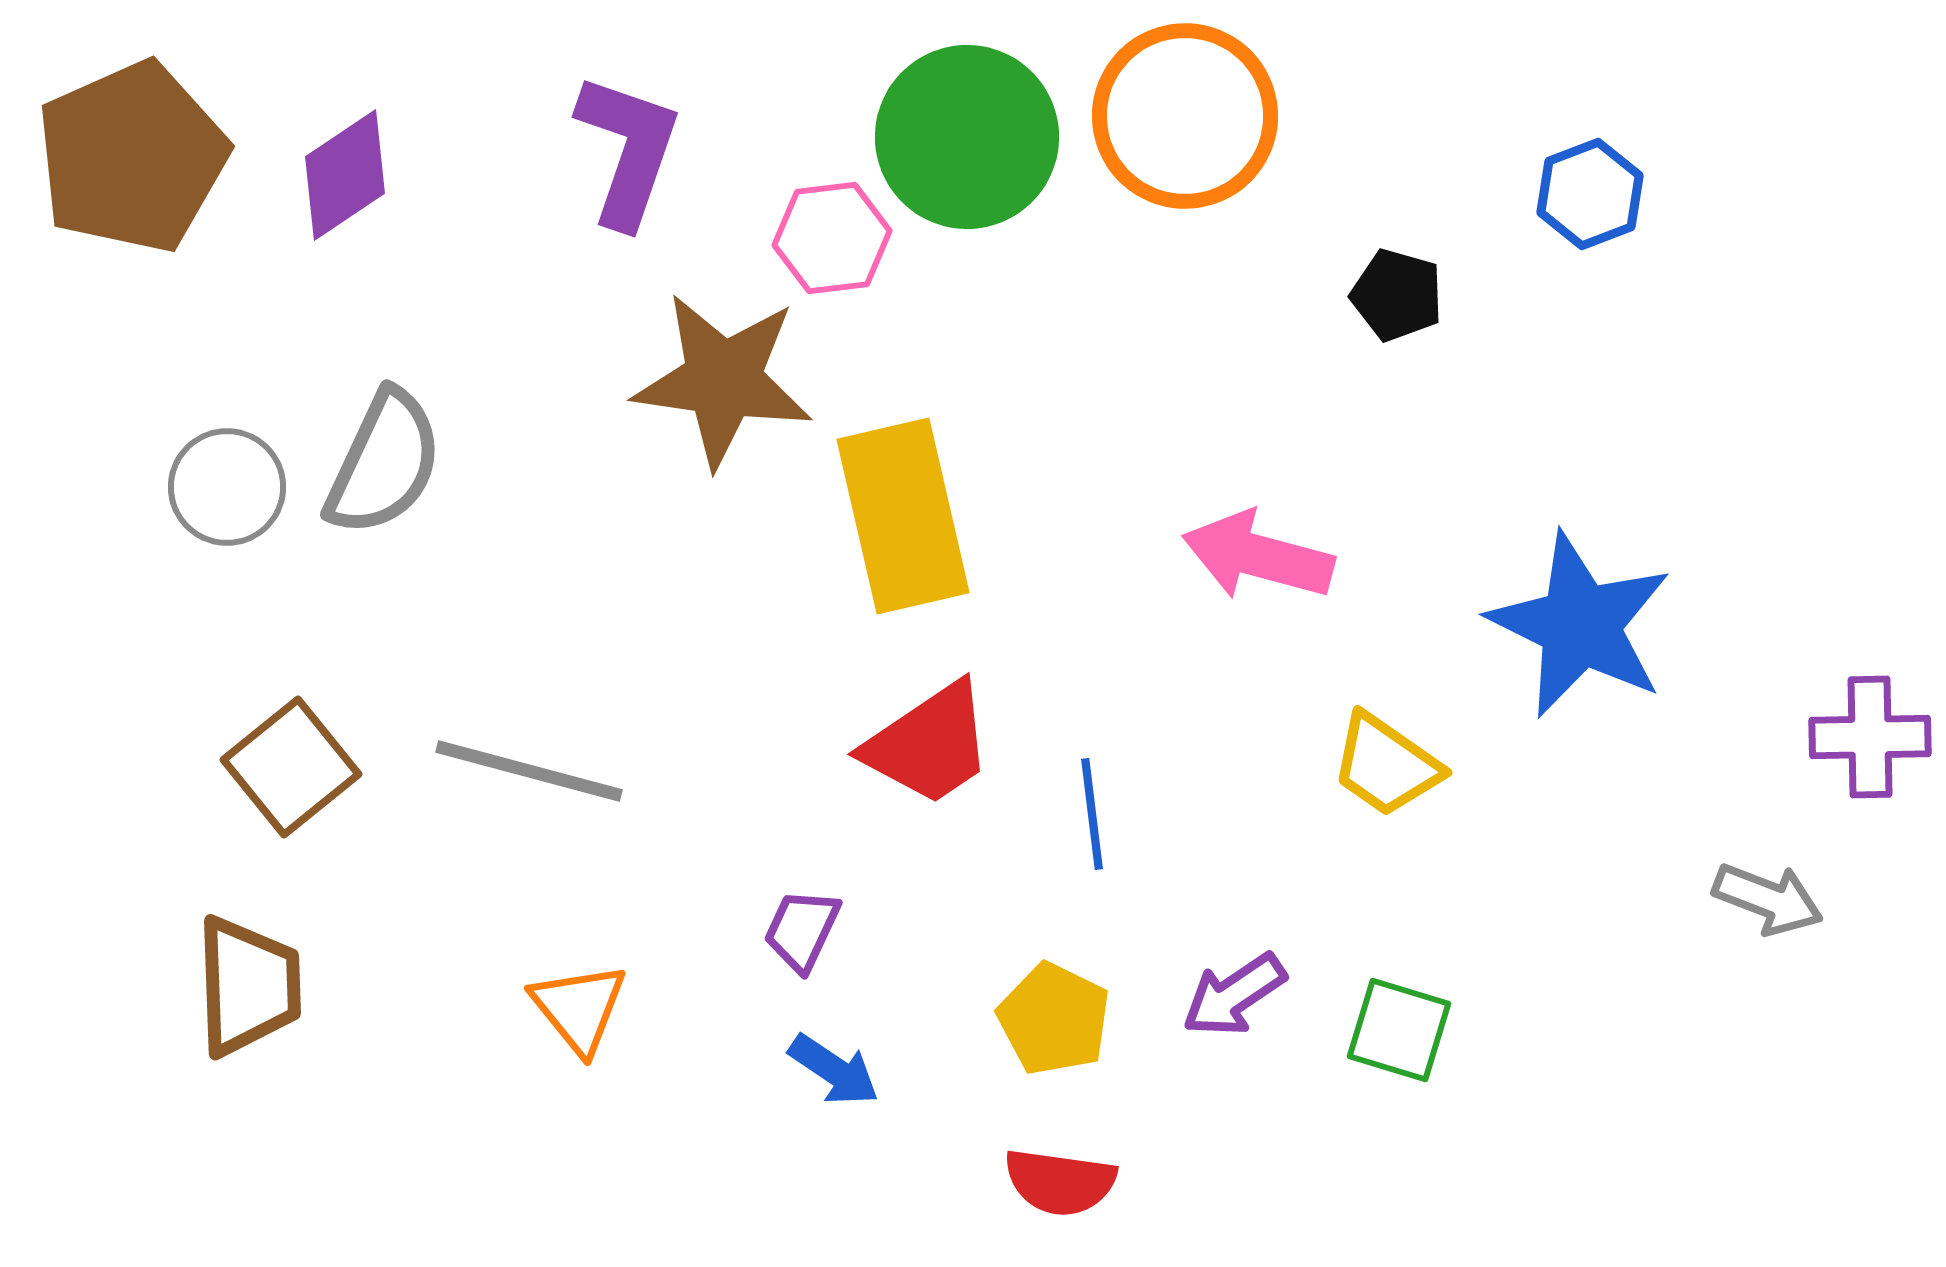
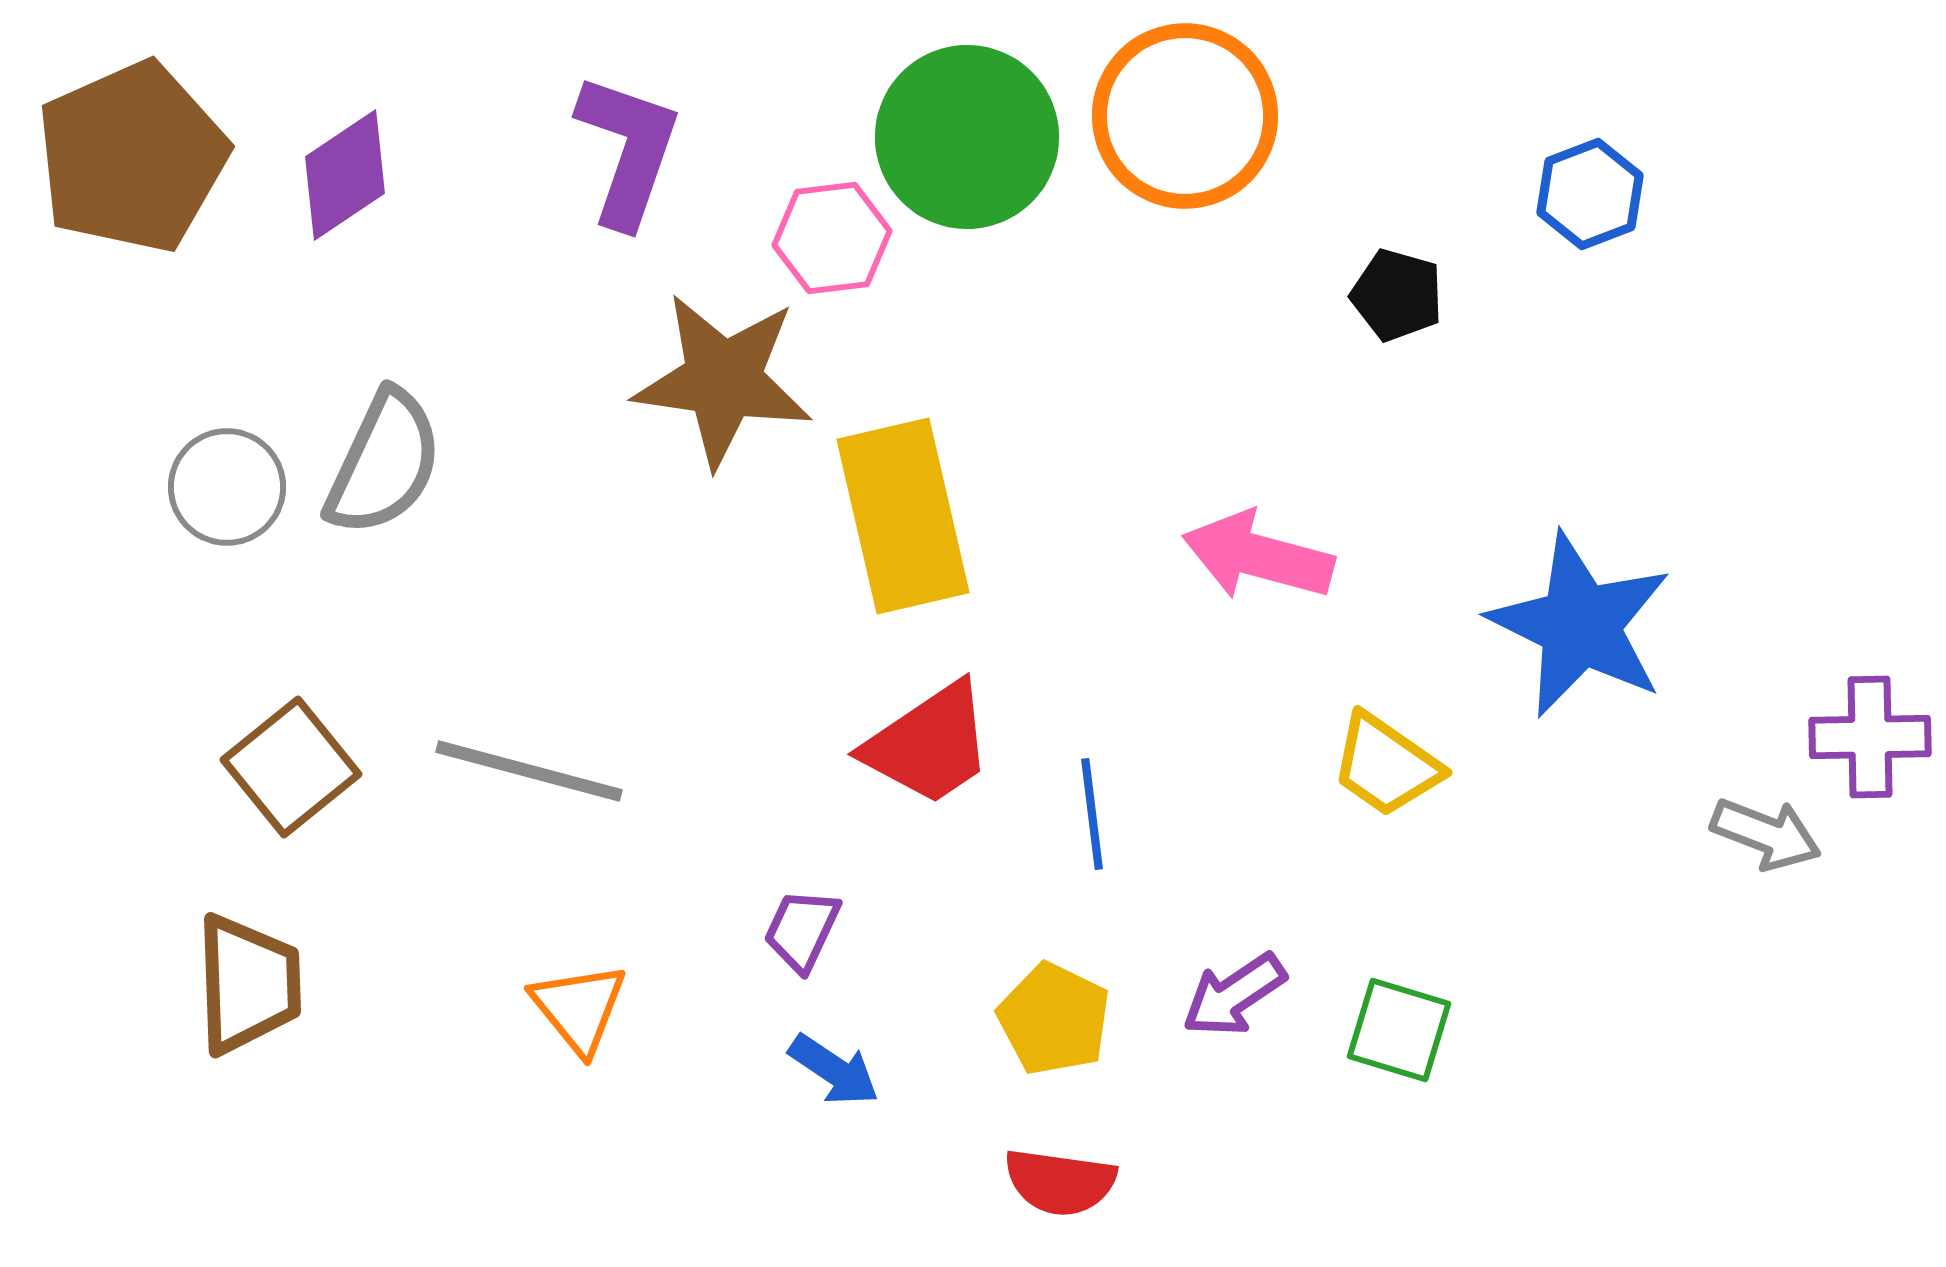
gray arrow: moved 2 px left, 65 px up
brown trapezoid: moved 2 px up
